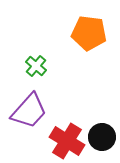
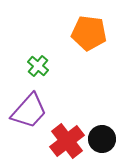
green cross: moved 2 px right
black circle: moved 2 px down
red cross: rotated 20 degrees clockwise
